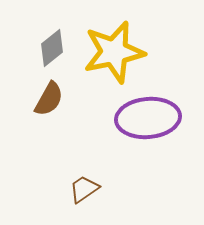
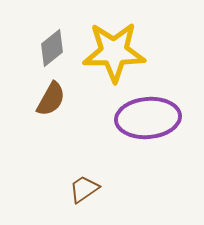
yellow star: rotated 12 degrees clockwise
brown semicircle: moved 2 px right
